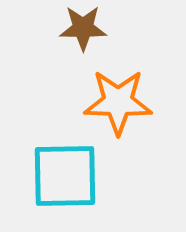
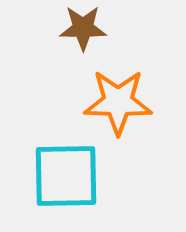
cyan square: moved 1 px right
